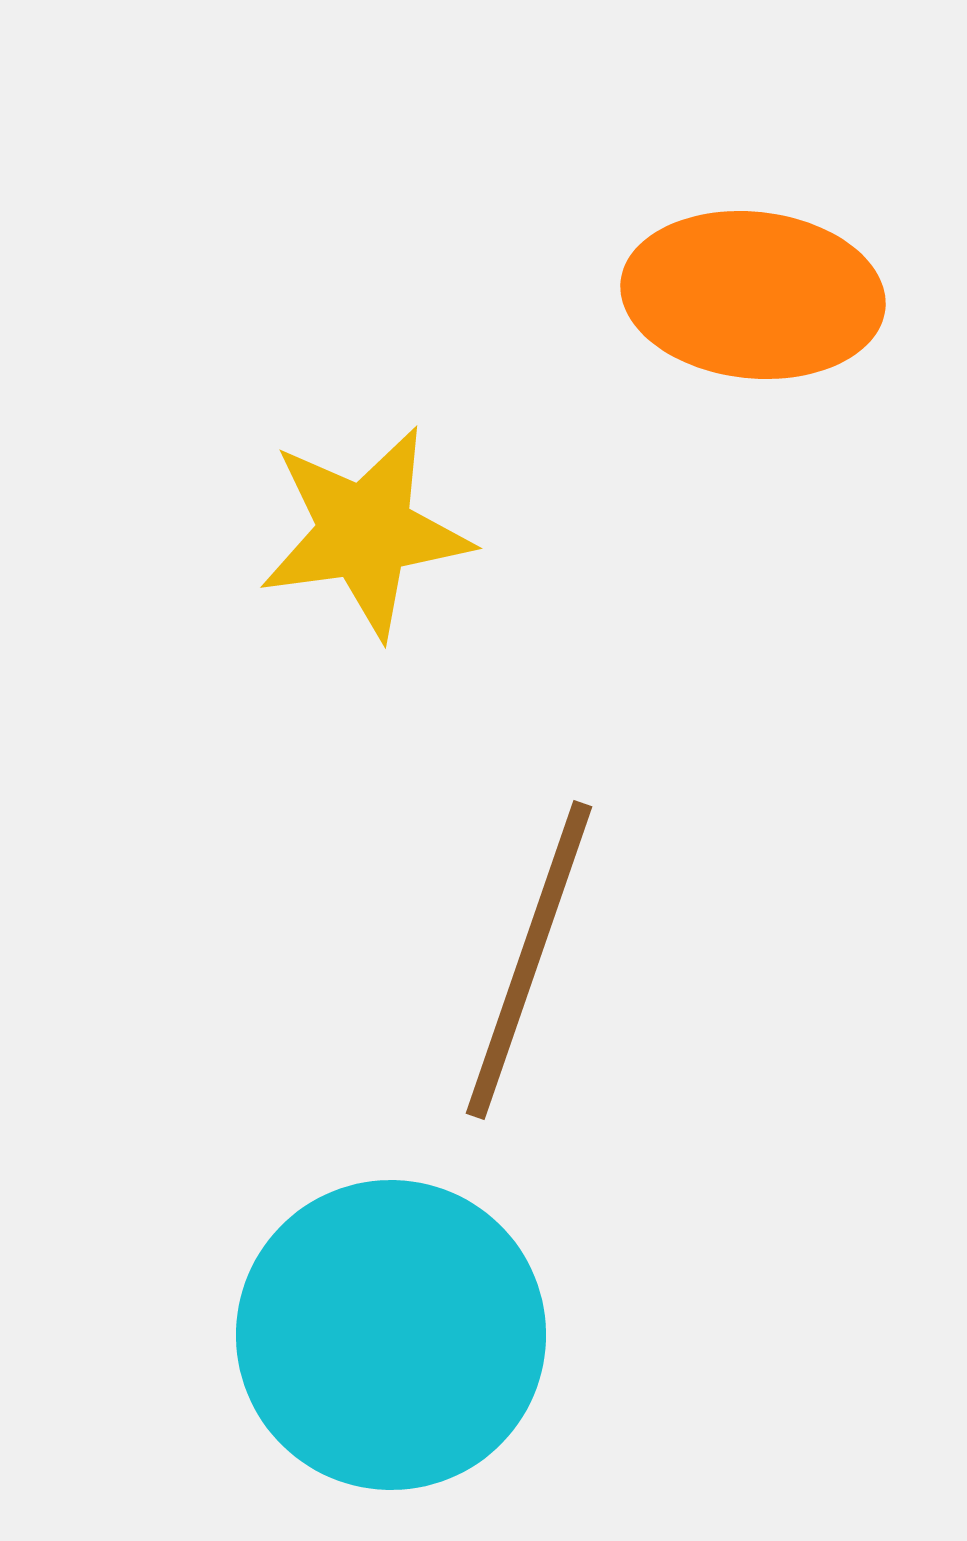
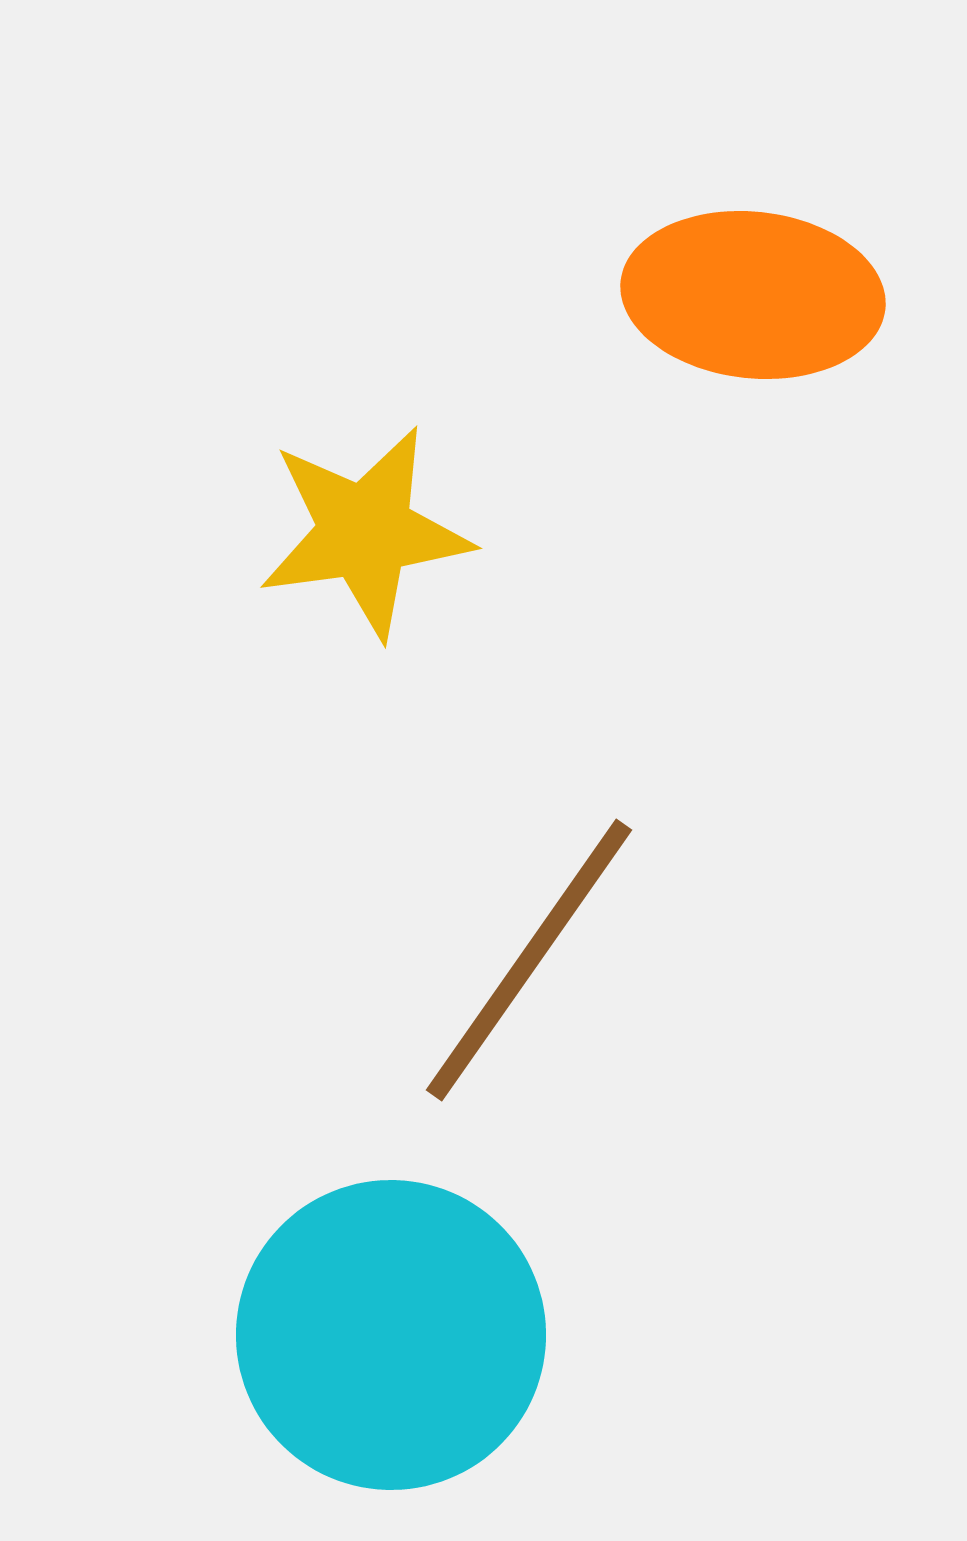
brown line: rotated 16 degrees clockwise
